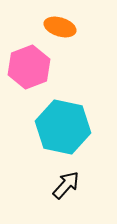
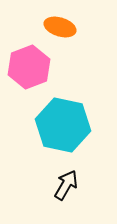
cyan hexagon: moved 2 px up
black arrow: rotated 12 degrees counterclockwise
